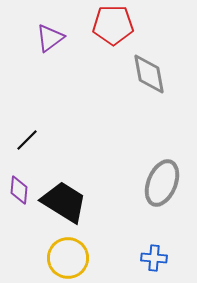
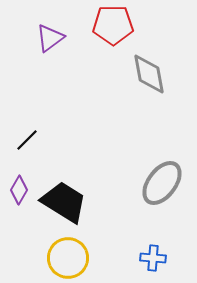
gray ellipse: rotated 15 degrees clockwise
purple diamond: rotated 24 degrees clockwise
blue cross: moved 1 px left
